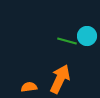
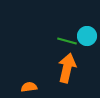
orange arrow: moved 7 px right, 11 px up; rotated 12 degrees counterclockwise
